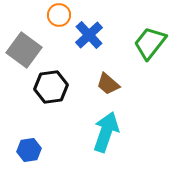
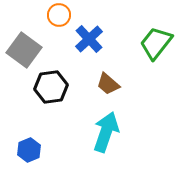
blue cross: moved 4 px down
green trapezoid: moved 6 px right
blue hexagon: rotated 15 degrees counterclockwise
